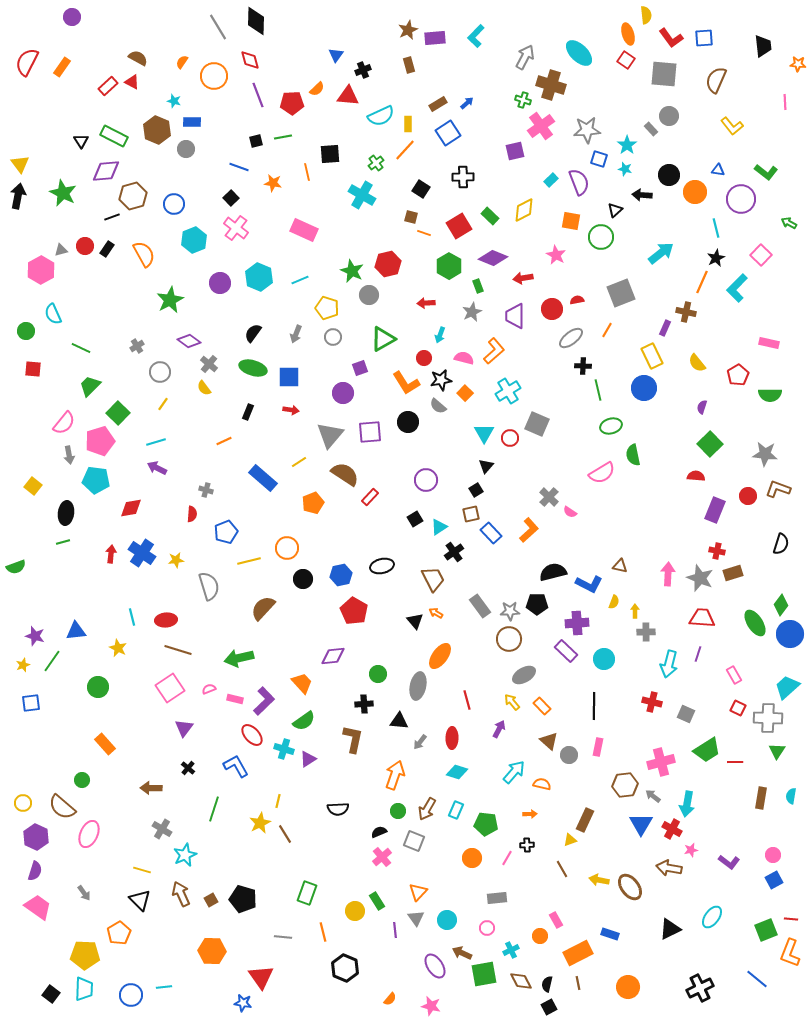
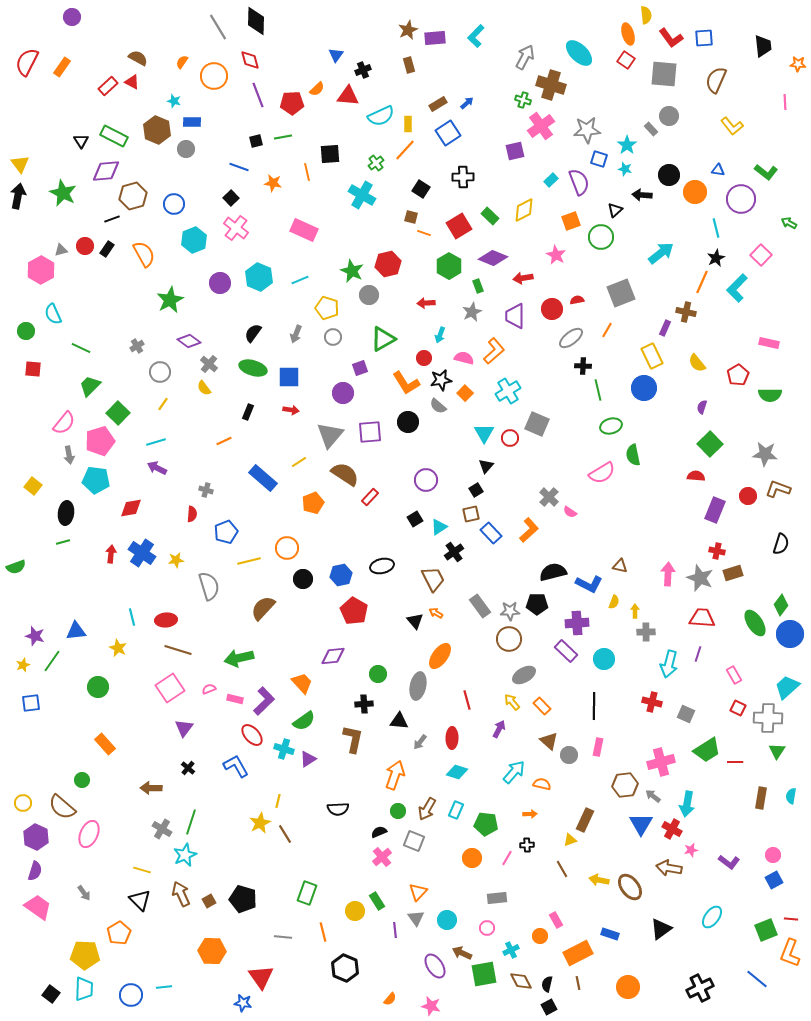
black line at (112, 217): moved 2 px down
orange square at (571, 221): rotated 30 degrees counterclockwise
green line at (214, 809): moved 23 px left, 13 px down
brown square at (211, 900): moved 2 px left, 1 px down
black triangle at (670, 929): moved 9 px left; rotated 10 degrees counterclockwise
